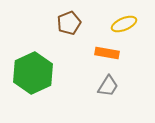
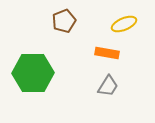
brown pentagon: moved 5 px left, 2 px up
green hexagon: rotated 24 degrees clockwise
